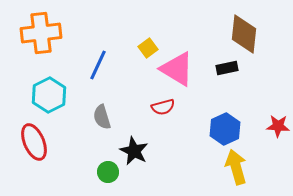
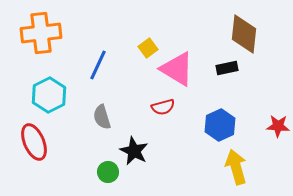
blue hexagon: moved 5 px left, 4 px up
